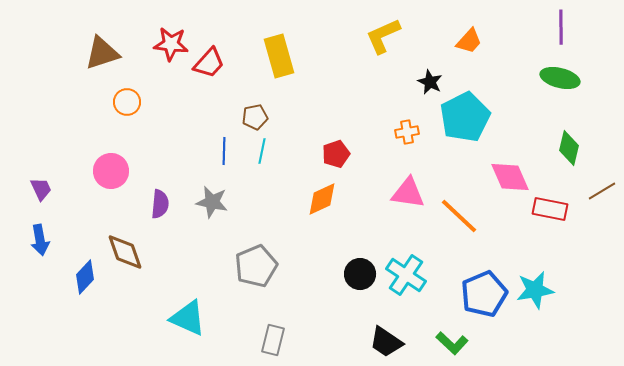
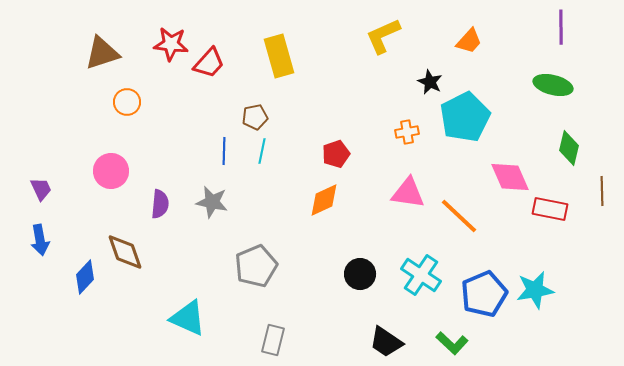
green ellipse: moved 7 px left, 7 px down
brown line: rotated 60 degrees counterclockwise
orange diamond: moved 2 px right, 1 px down
cyan cross: moved 15 px right
